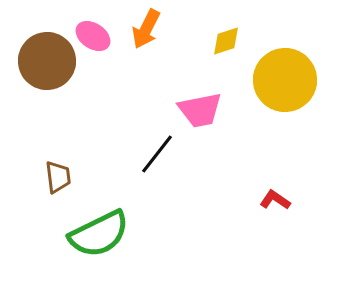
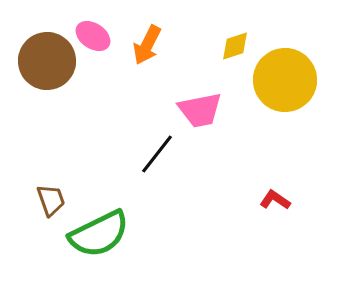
orange arrow: moved 1 px right, 16 px down
yellow diamond: moved 9 px right, 5 px down
brown trapezoid: moved 7 px left, 23 px down; rotated 12 degrees counterclockwise
